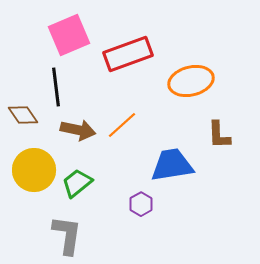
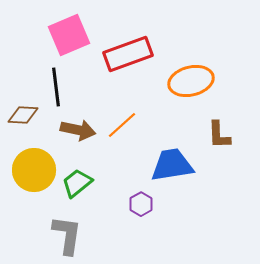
brown diamond: rotated 52 degrees counterclockwise
